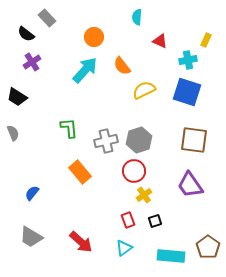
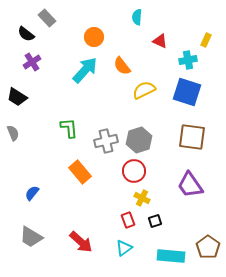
brown square: moved 2 px left, 3 px up
yellow cross: moved 2 px left, 3 px down; rotated 28 degrees counterclockwise
